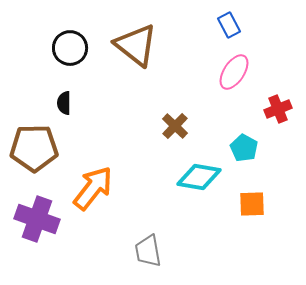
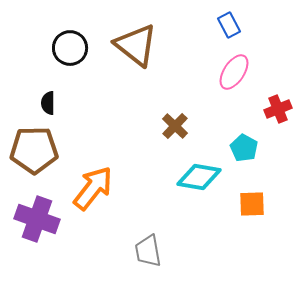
black semicircle: moved 16 px left
brown pentagon: moved 2 px down
